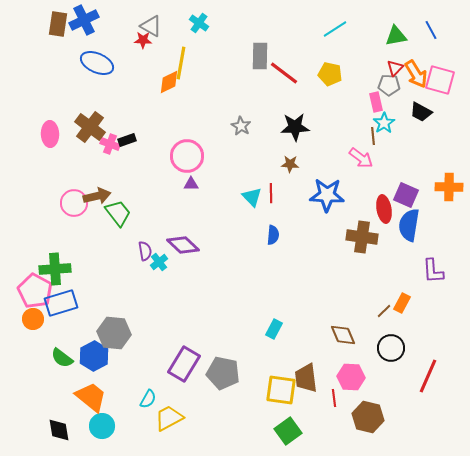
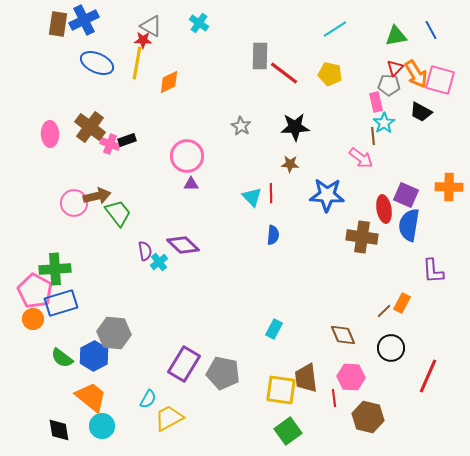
yellow line at (181, 63): moved 44 px left
